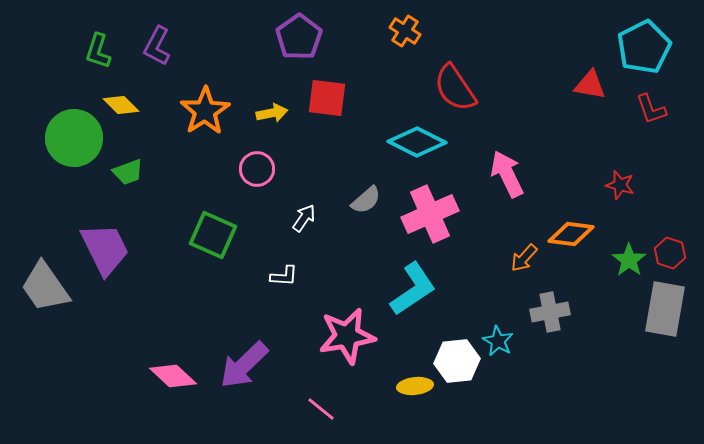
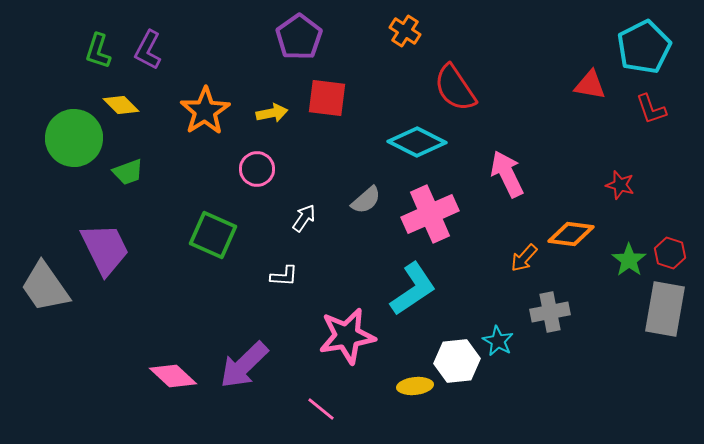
purple L-shape: moved 9 px left, 4 px down
